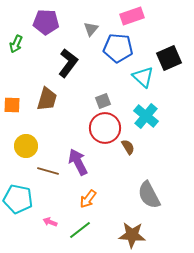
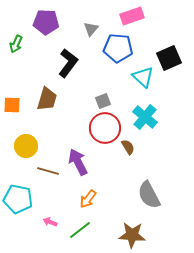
cyan cross: moved 1 px left, 1 px down
